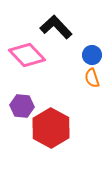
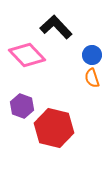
purple hexagon: rotated 15 degrees clockwise
red hexagon: moved 3 px right; rotated 15 degrees counterclockwise
